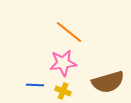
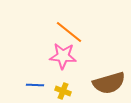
pink star: moved 7 px up; rotated 12 degrees clockwise
brown semicircle: moved 1 px right, 1 px down
